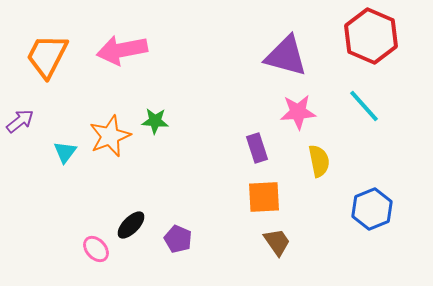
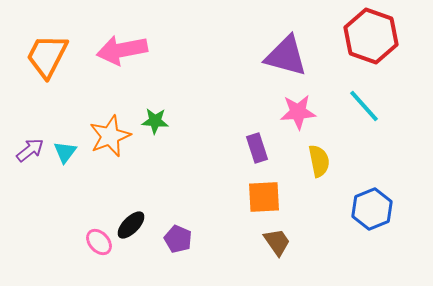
red hexagon: rotated 4 degrees counterclockwise
purple arrow: moved 10 px right, 29 px down
pink ellipse: moved 3 px right, 7 px up
